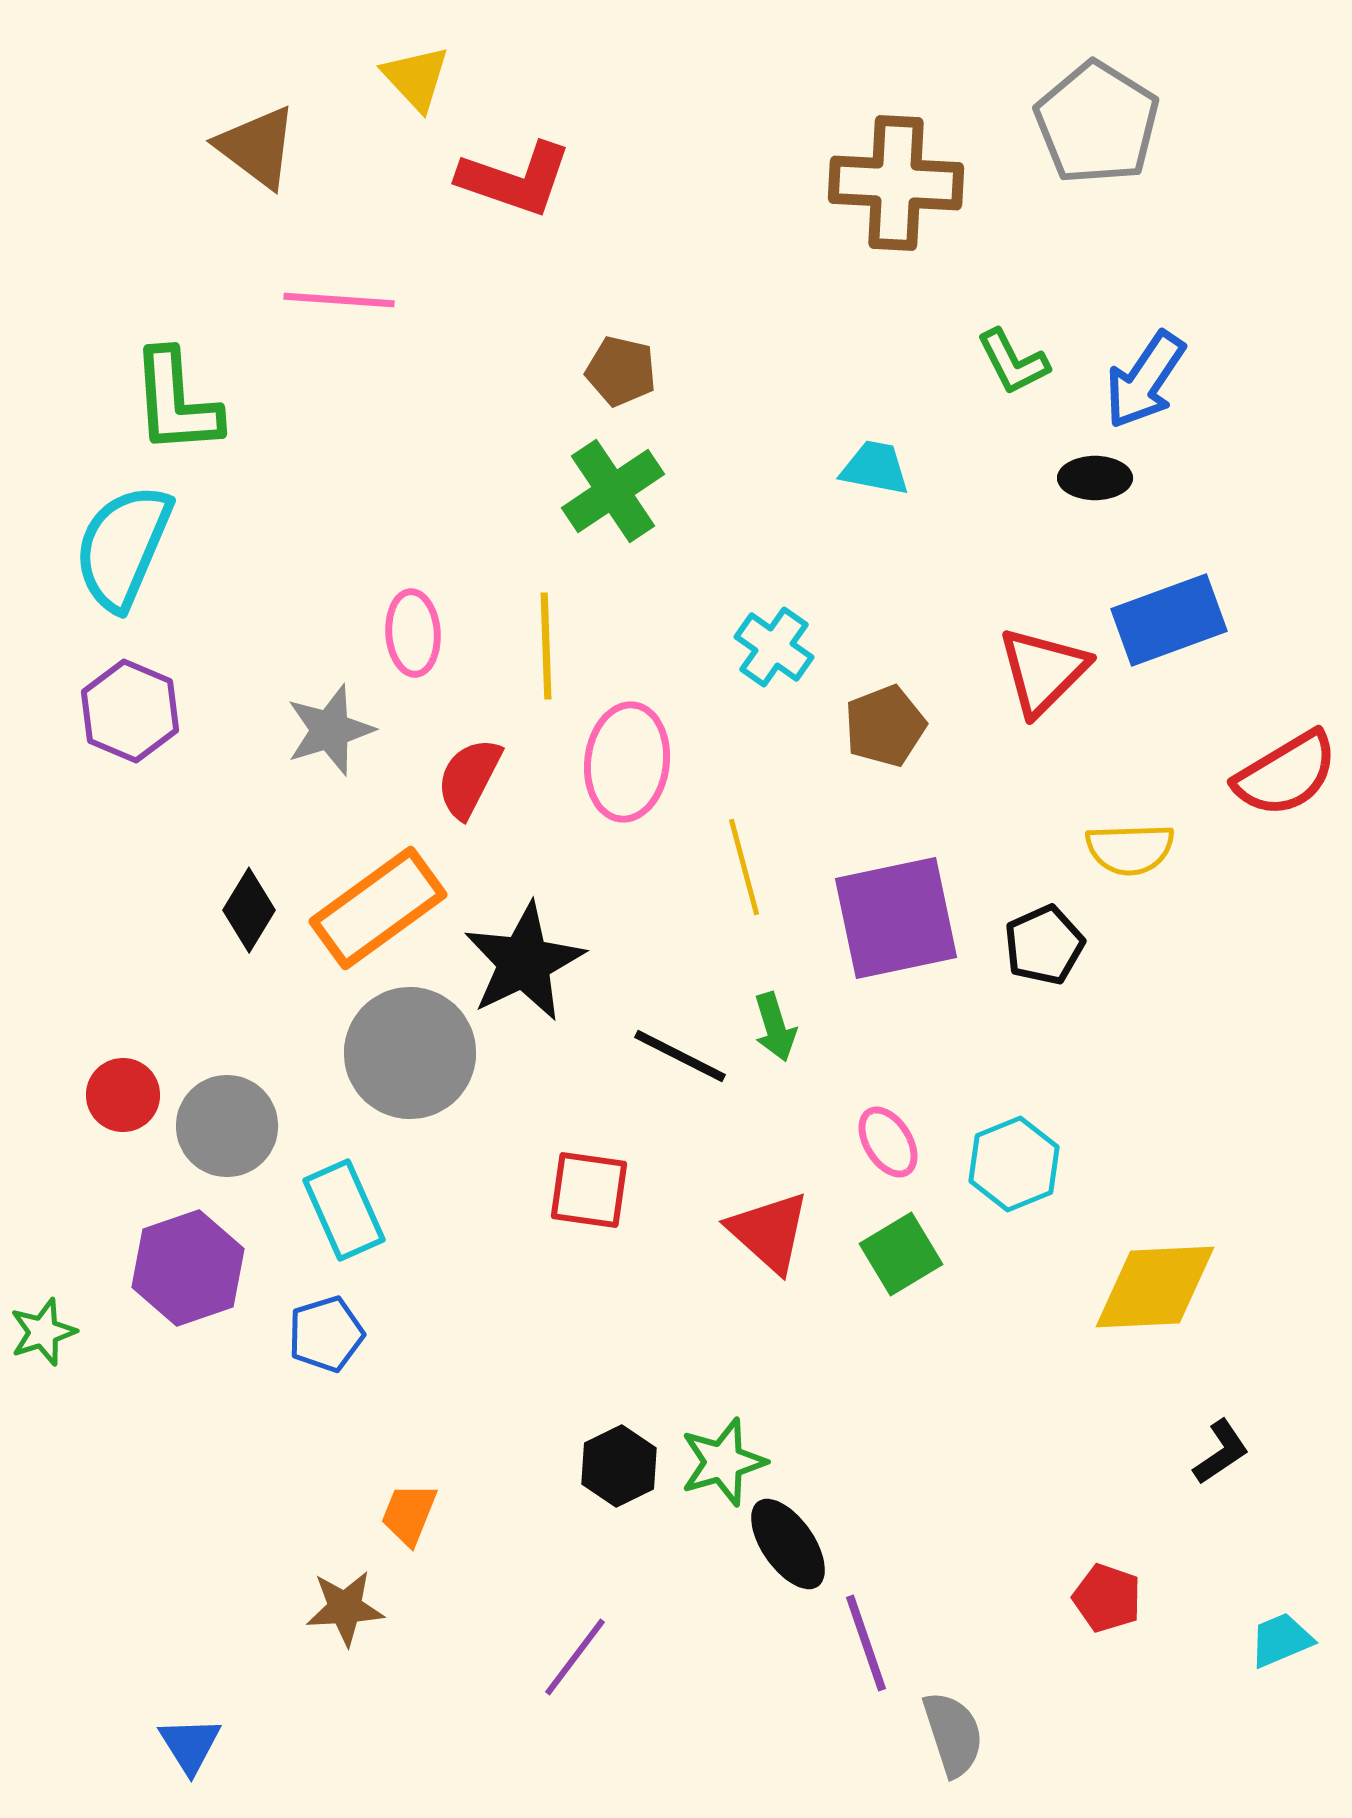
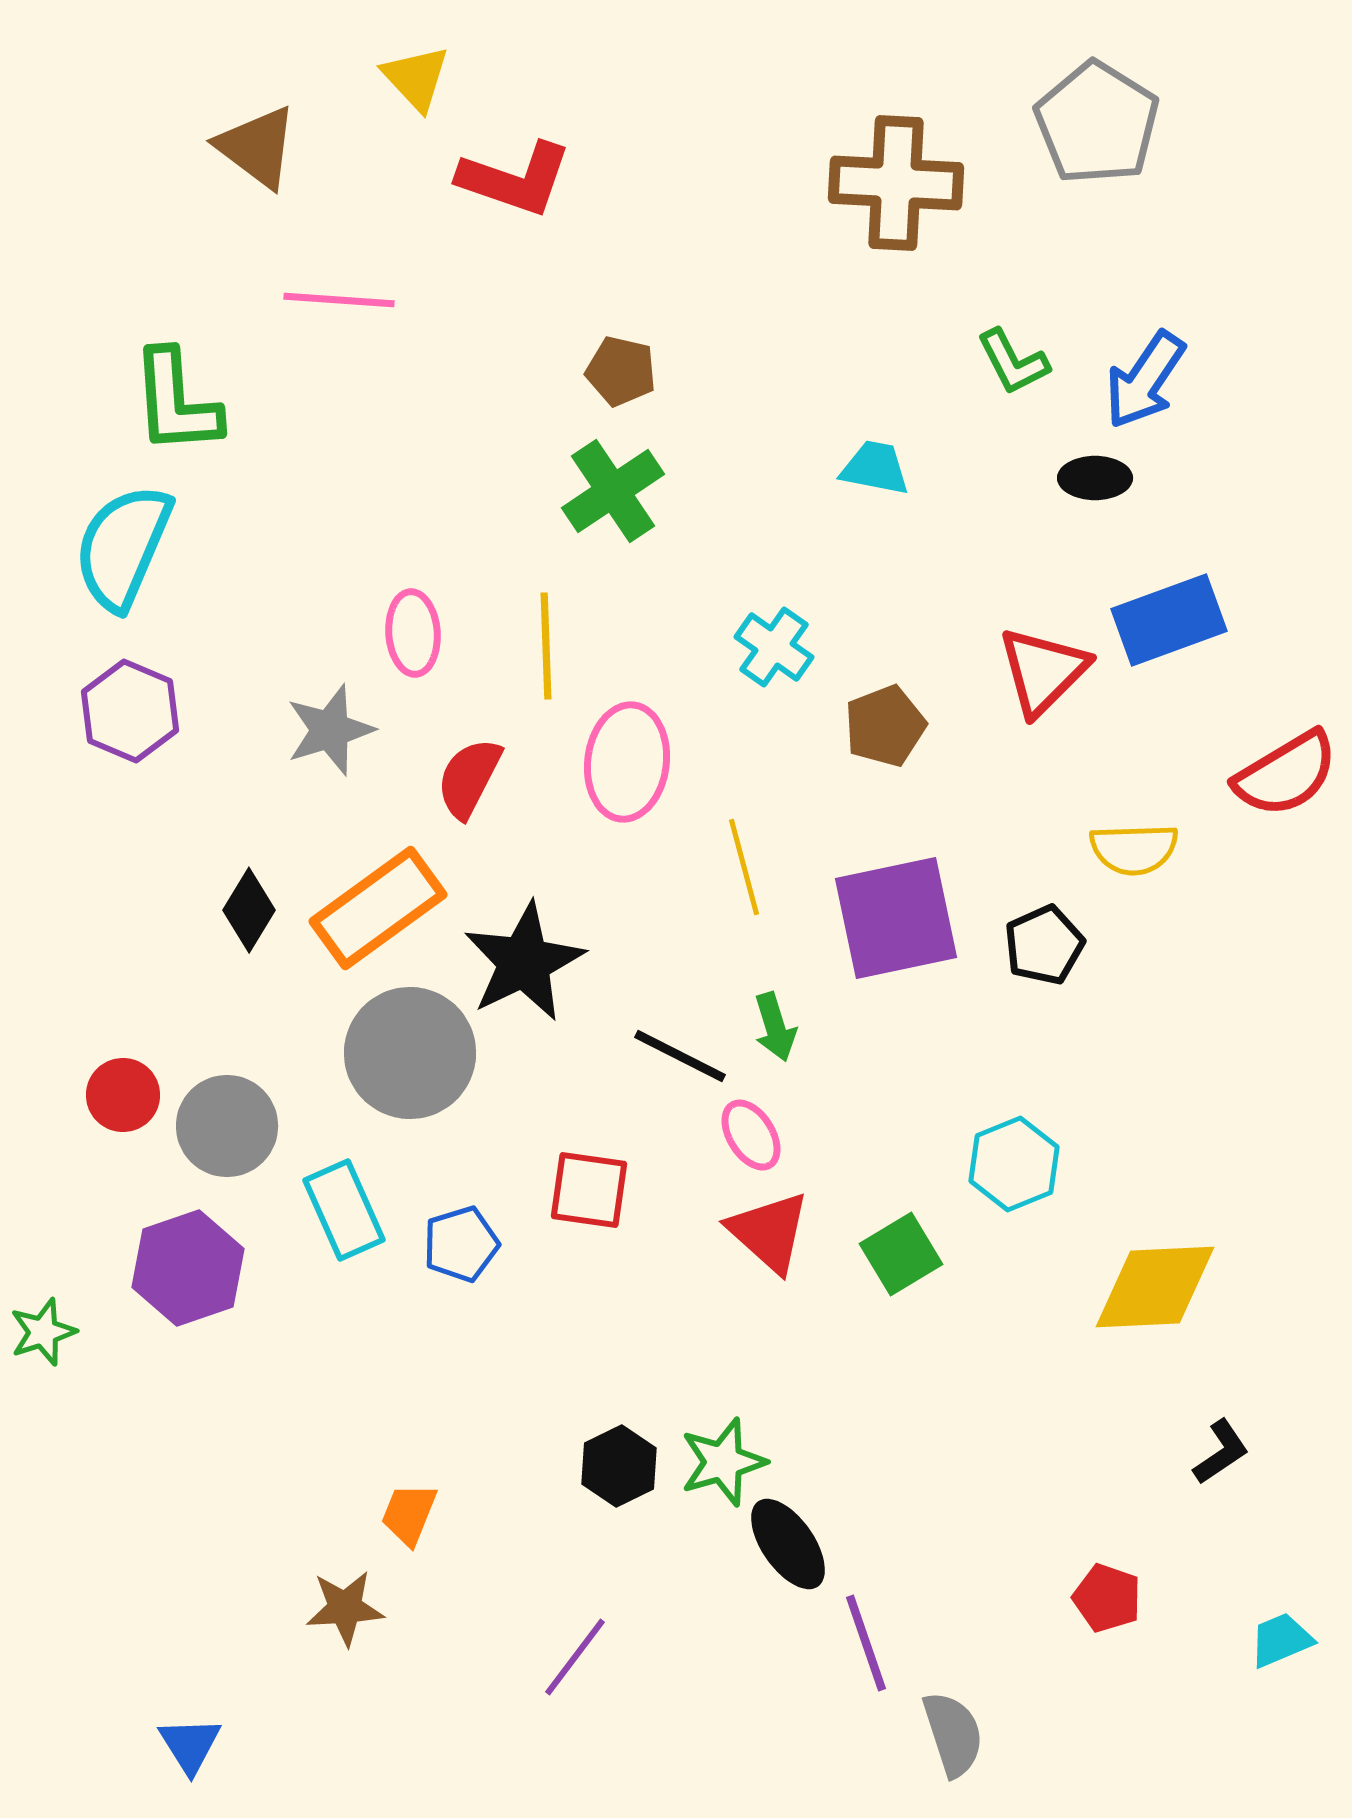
yellow semicircle at (1130, 849): moved 4 px right
pink ellipse at (888, 1142): moved 137 px left, 7 px up
blue pentagon at (326, 1334): moved 135 px right, 90 px up
